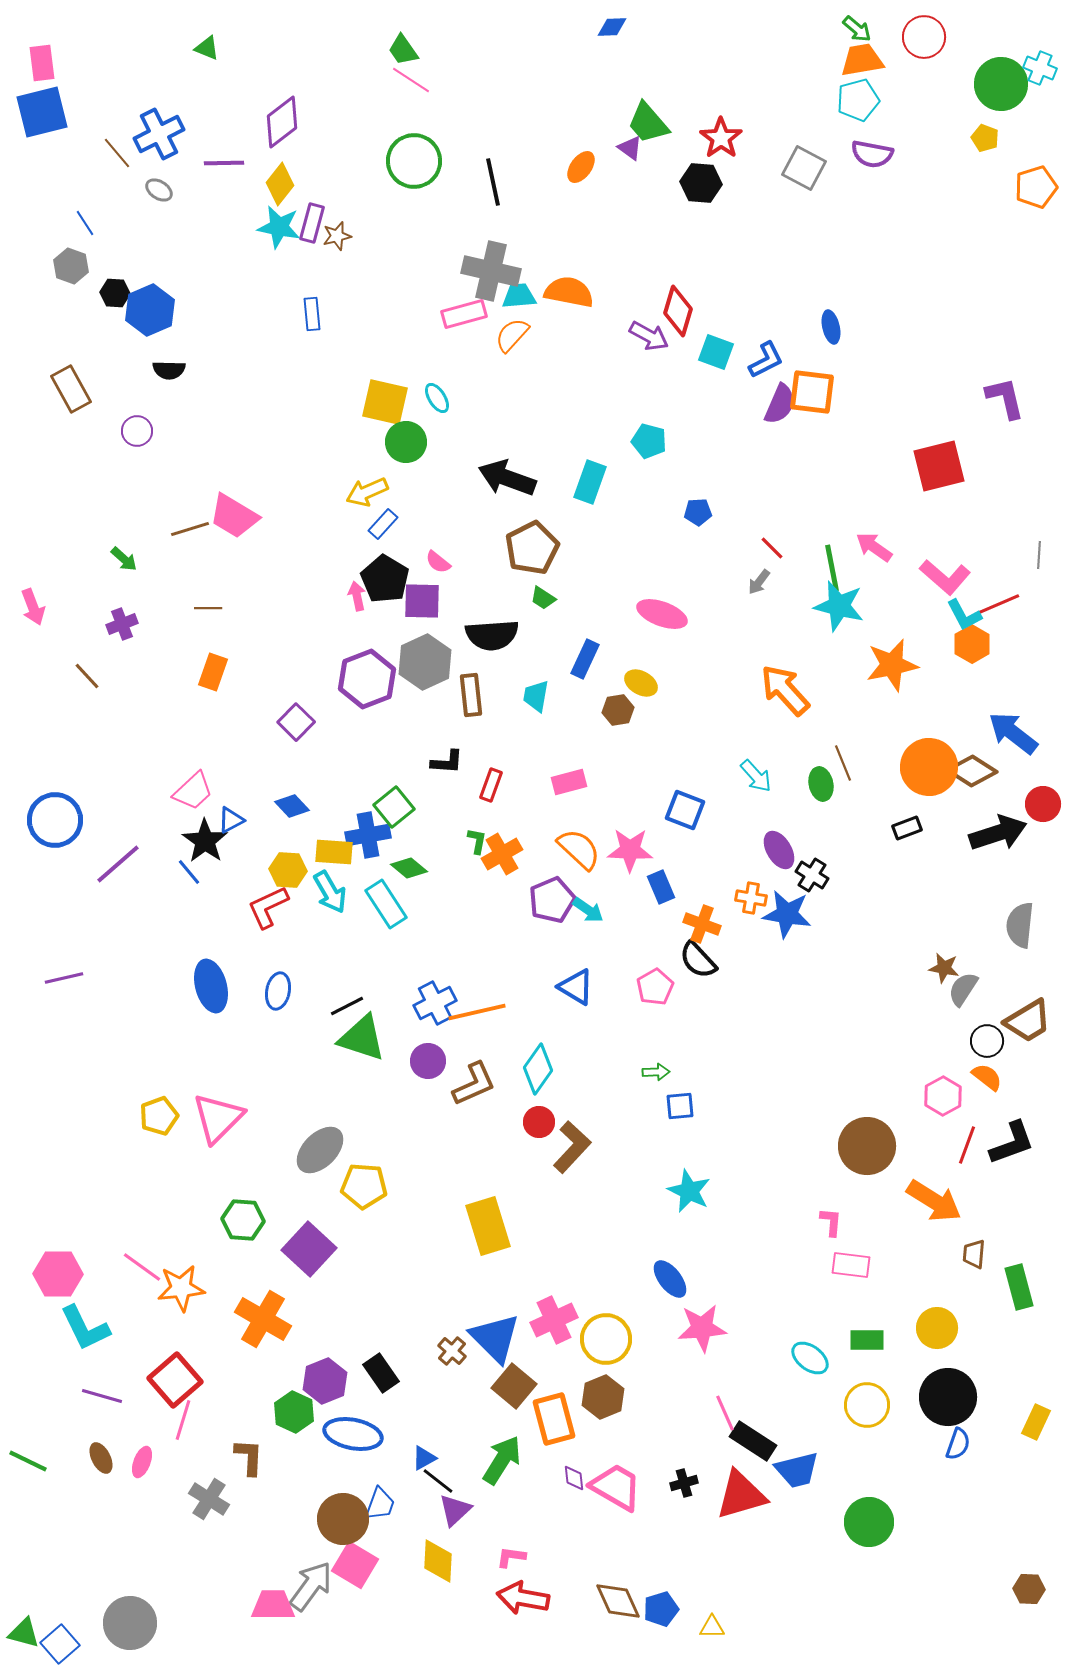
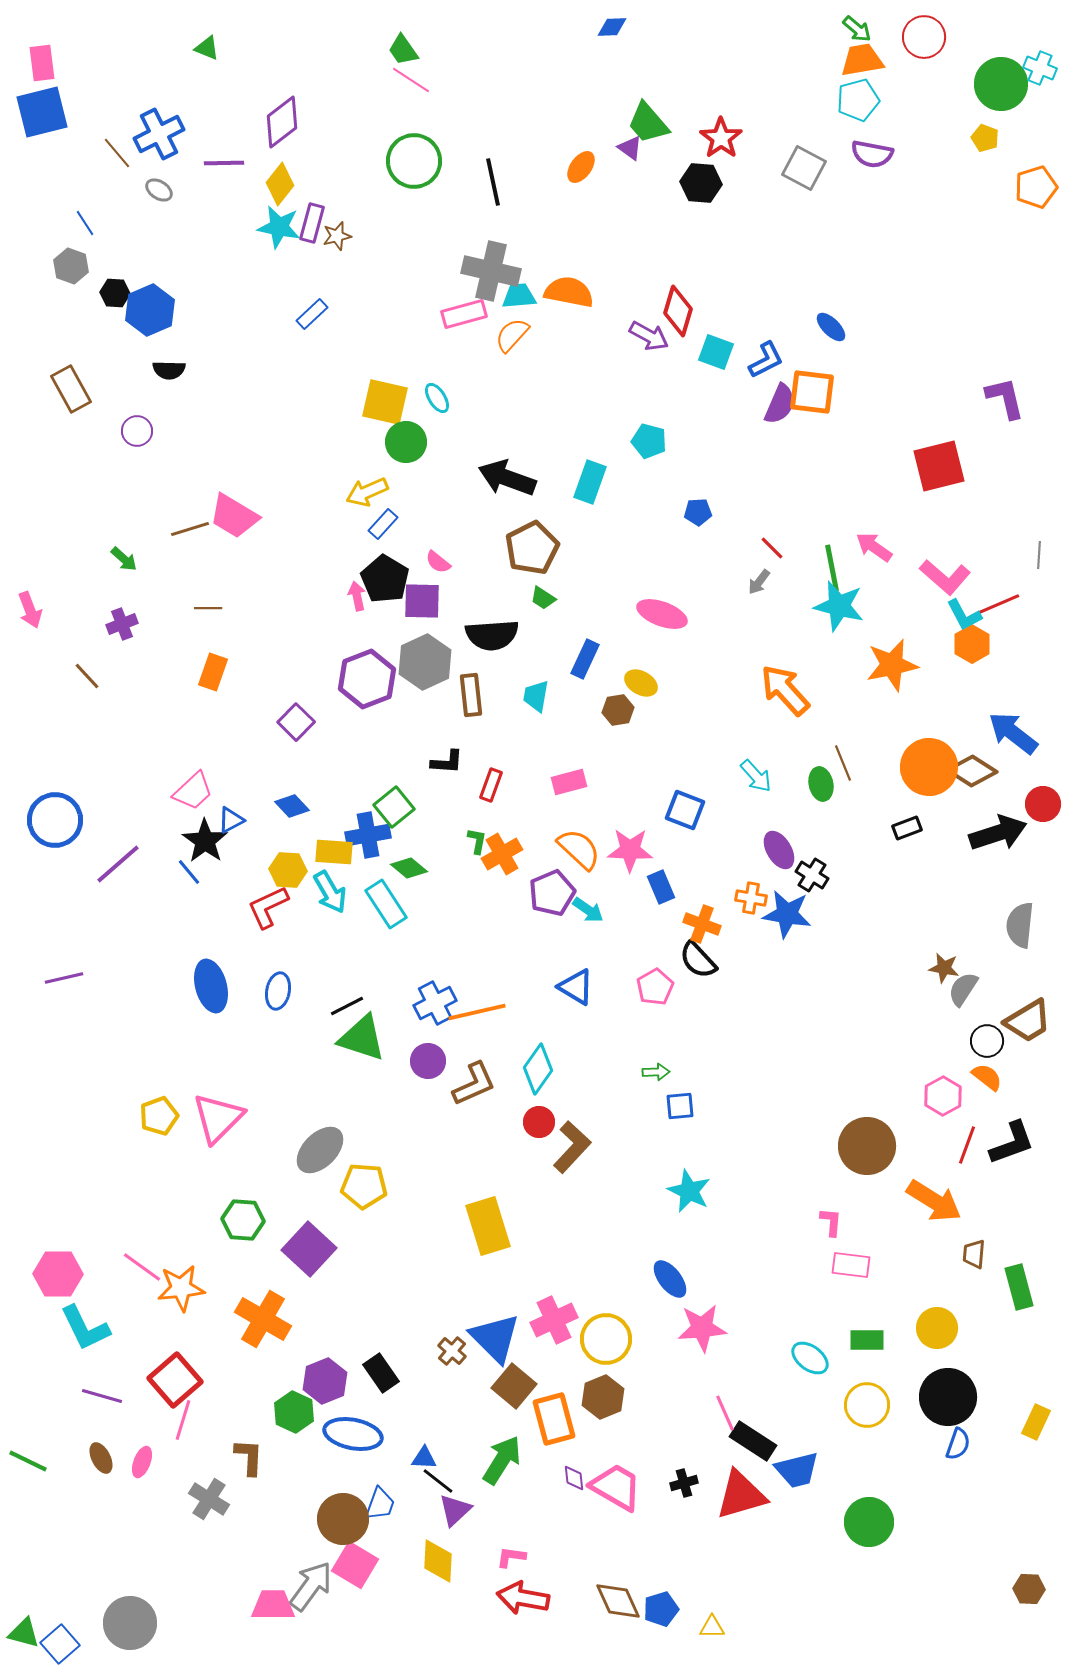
blue rectangle at (312, 314): rotated 52 degrees clockwise
blue ellipse at (831, 327): rotated 32 degrees counterclockwise
pink arrow at (33, 607): moved 3 px left, 3 px down
purple pentagon at (552, 900): moved 7 px up
blue triangle at (424, 1458): rotated 32 degrees clockwise
